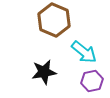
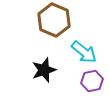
black star: moved 2 px up; rotated 10 degrees counterclockwise
